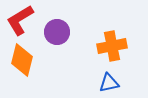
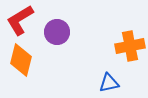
orange cross: moved 18 px right
orange diamond: moved 1 px left
